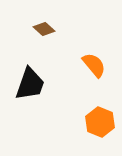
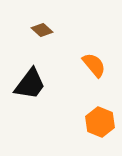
brown diamond: moved 2 px left, 1 px down
black trapezoid: rotated 18 degrees clockwise
